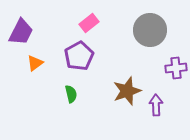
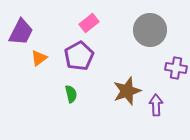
orange triangle: moved 4 px right, 5 px up
purple cross: rotated 15 degrees clockwise
